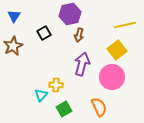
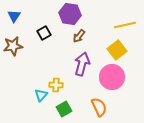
purple hexagon: rotated 20 degrees clockwise
brown arrow: moved 1 px down; rotated 24 degrees clockwise
brown star: rotated 18 degrees clockwise
